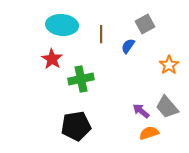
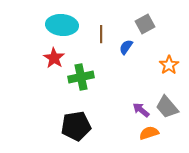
blue semicircle: moved 2 px left, 1 px down
red star: moved 2 px right, 1 px up
green cross: moved 2 px up
purple arrow: moved 1 px up
